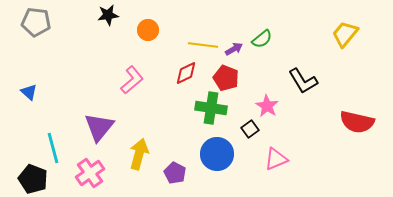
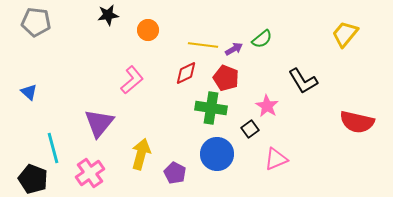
purple triangle: moved 4 px up
yellow arrow: moved 2 px right
